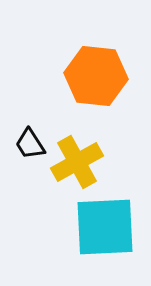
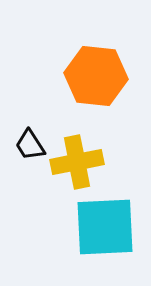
black trapezoid: moved 1 px down
yellow cross: rotated 18 degrees clockwise
